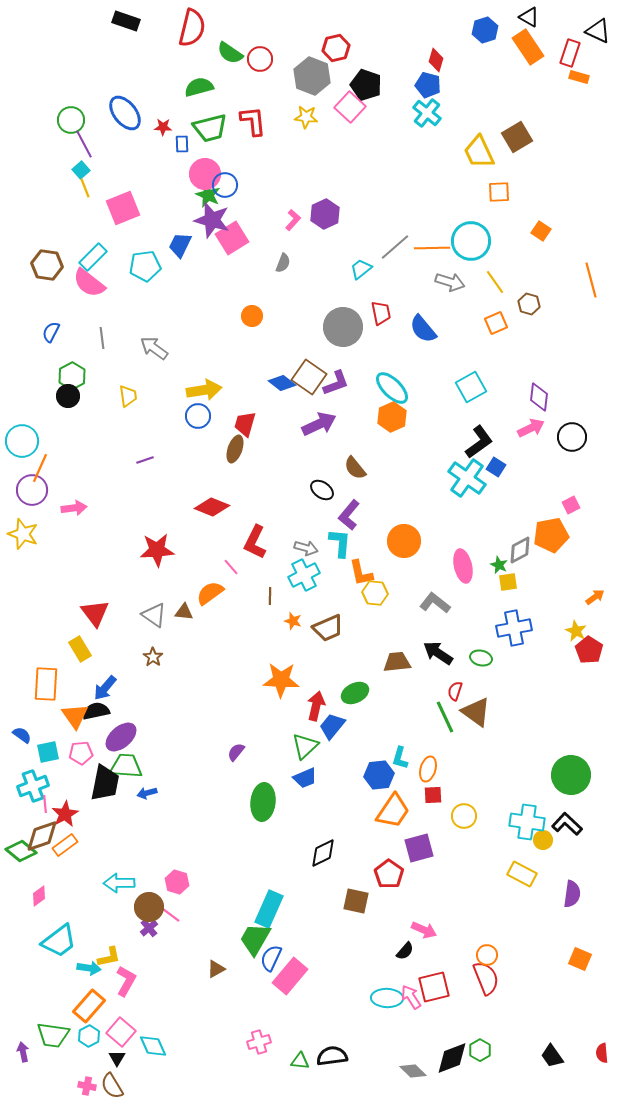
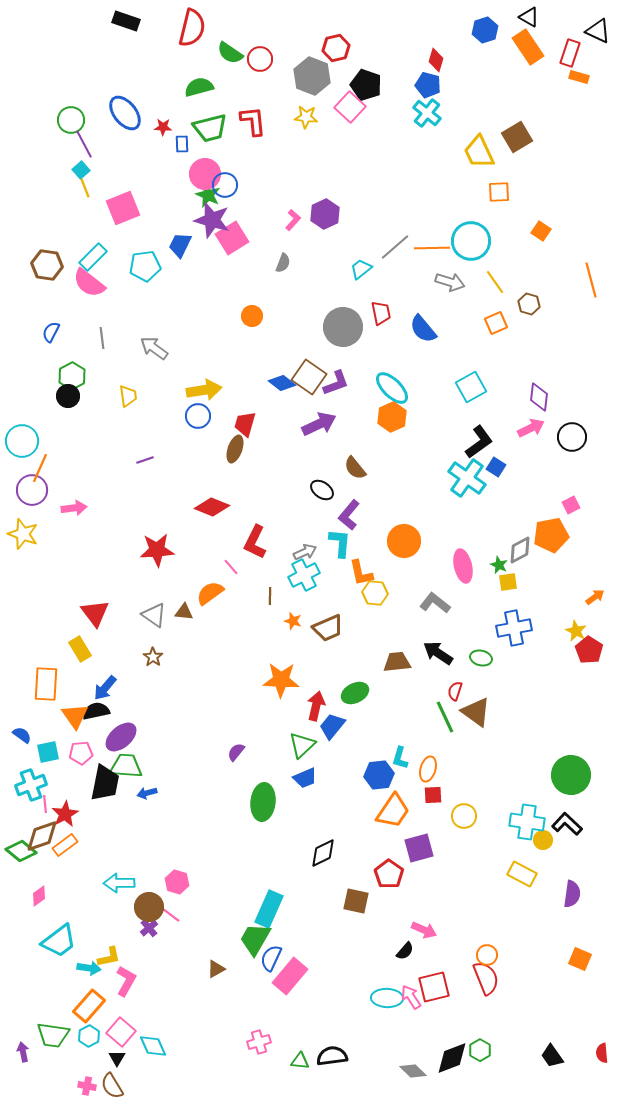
gray arrow at (306, 548): moved 1 px left, 4 px down; rotated 40 degrees counterclockwise
green triangle at (305, 746): moved 3 px left, 1 px up
cyan cross at (33, 786): moved 2 px left, 1 px up
